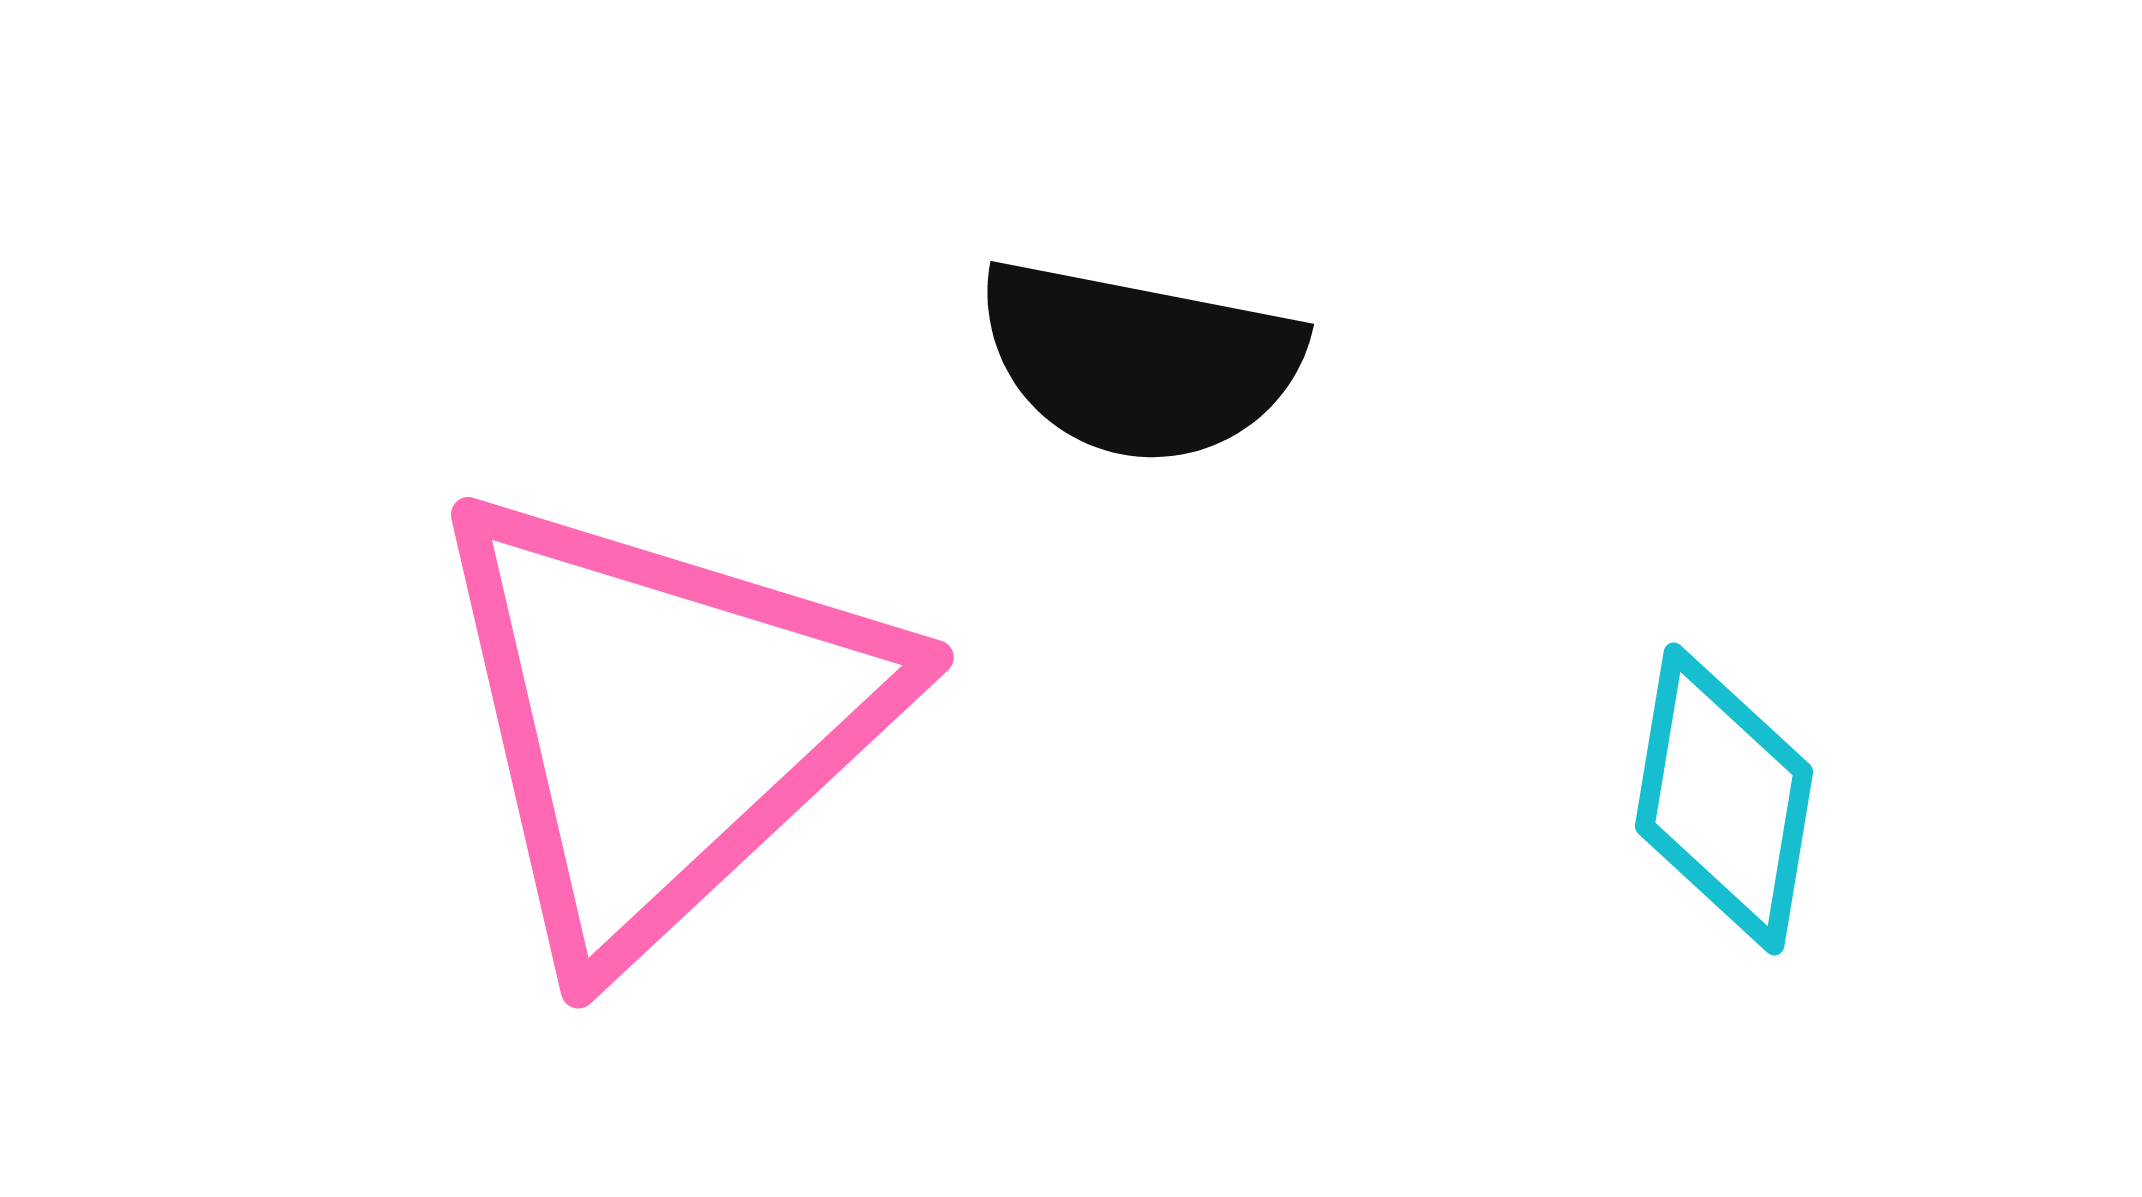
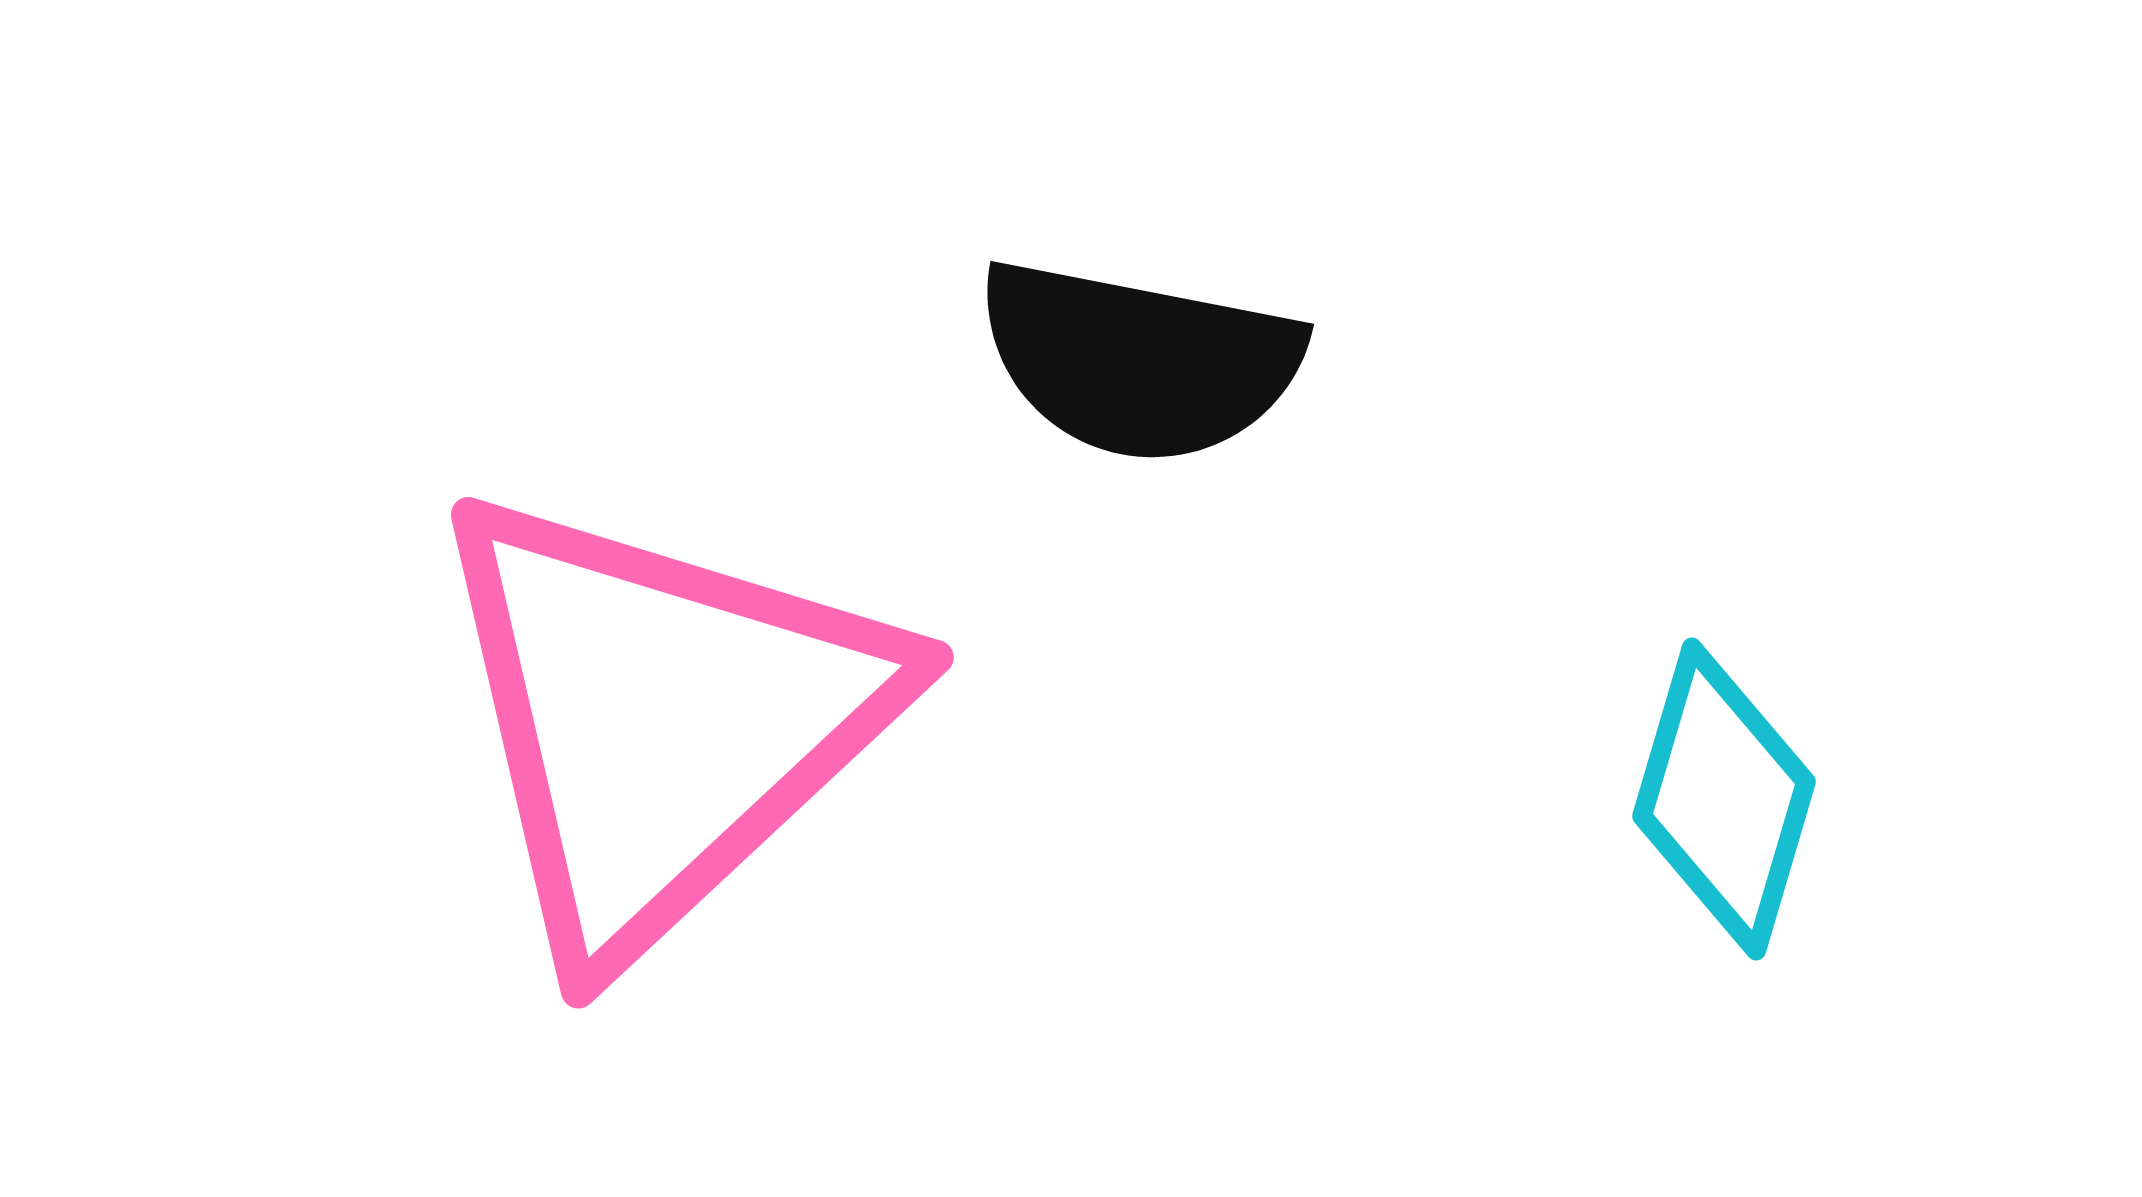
cyan diamond: rotated 7 degrees clockwise
